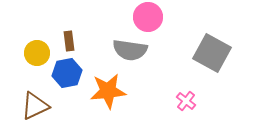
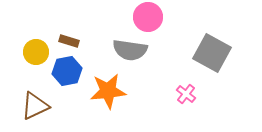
brown rectangle: rotated 66 degrees counterclockwise
yellow circle: moved 1 px left, 1 px up
blue hexagon: moved 2 px up
pink cross: moved 7 px up
